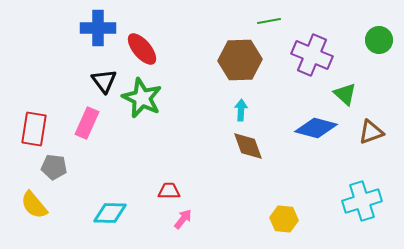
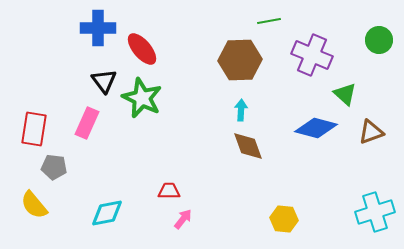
cyan cross: moved 13 px right, 11 px down
cyan diamond: moved 3 px left; rotated 12 degrees counterclockwise
